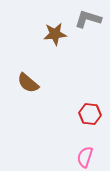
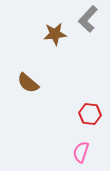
gray L-shape: rotated 64 degrees counterclockwise
pink semicircle: moved 4 px left, 5 px up
